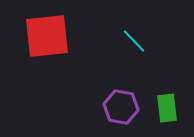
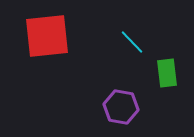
cyan line: moved 2 px left, 1 px down
green rectangle: moved 35 px up
